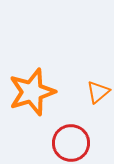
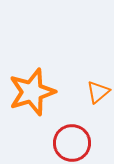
red circle: moved 1 px right
